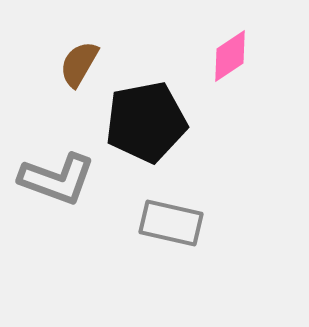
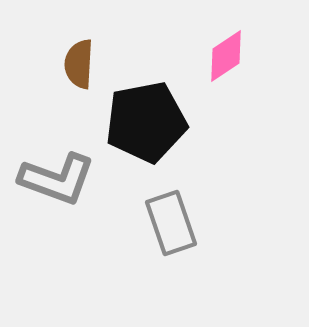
pink diamond: moved 4 px left
brown semicircle: rotated 27 degrees counterclockwise
gray rectangle: rotated 58 degrees clockwise
